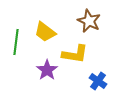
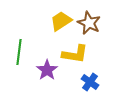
brown star: moved 2 px down
yellow trapezoid: moved 16 px right, 11 px up; rotated 110 degrees clockwise
green line: moved 3 px right, 10 px down
blue cross: moved 8 px left, 1 px down
